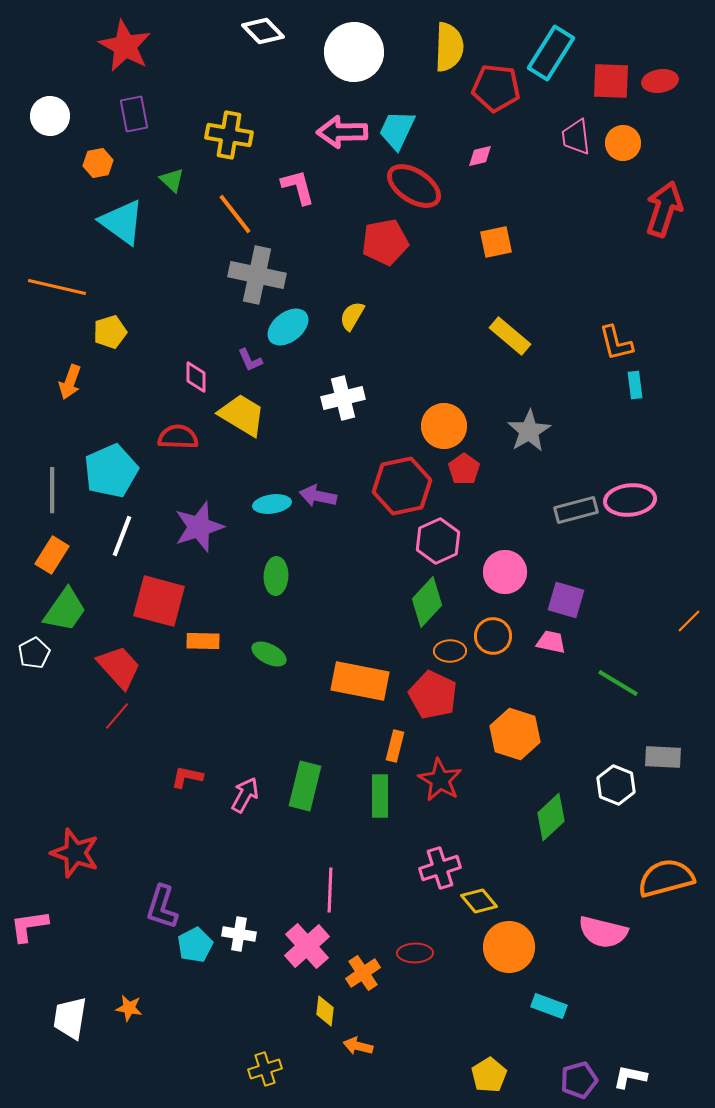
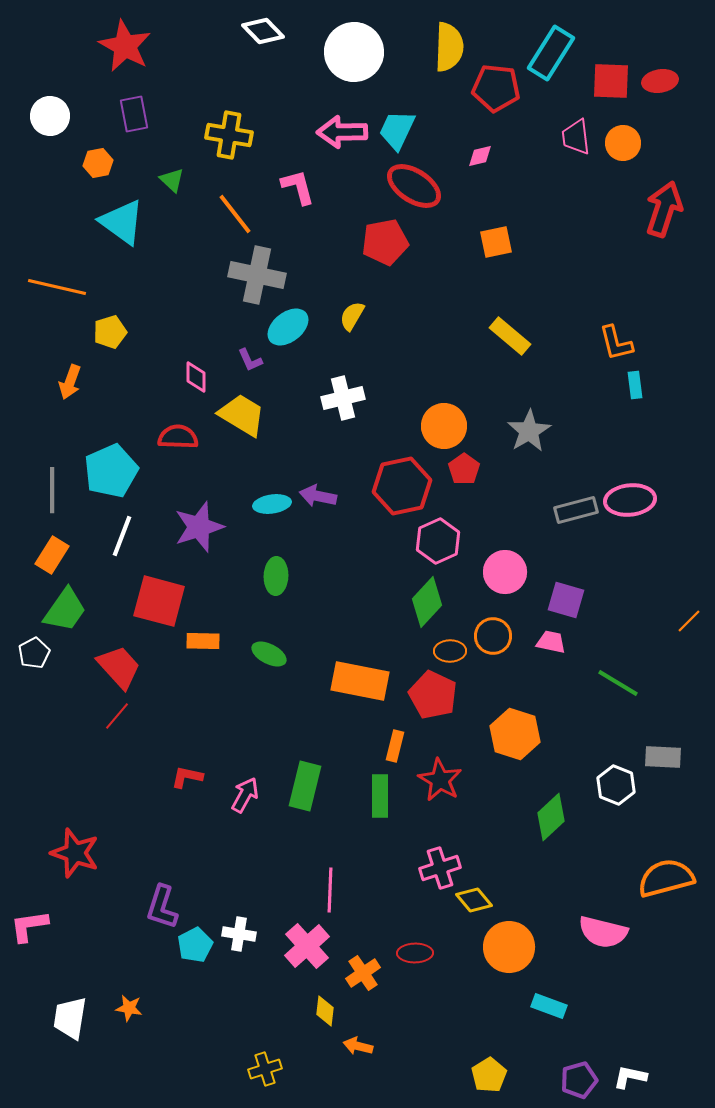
yellow diamond at (479, 901): moved 5 px left, 1 px up
